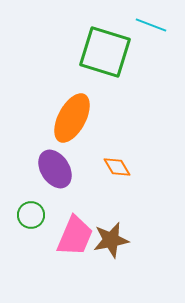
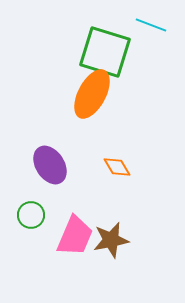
orange ellipse: moved 20 px right, 24 px up
purple ellipse: moved 5 px left, 4 px up
